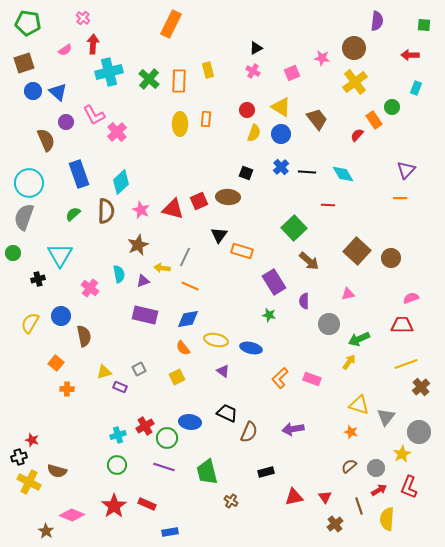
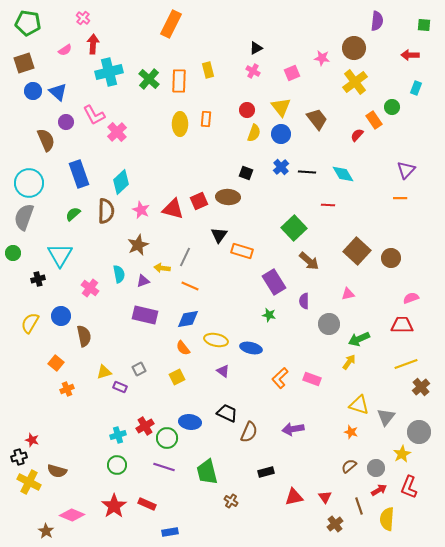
yellow triangle at (281, 107): rotated 20 degrees clockwise
orange cross at (67, 389): rotated 24 degrees counterclockwise
